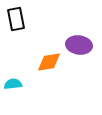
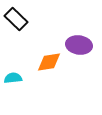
black rectangle: rotated 35 degrees counterclockwise
cyan semicircle: moved 6 px up
